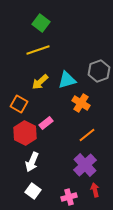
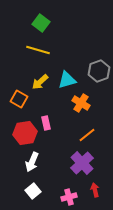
yellow line: rotated 35 degrees clockwise
orange square: moved 5 px up
pink rectangle: rotated 64 degrees counterclockwise
red hexagon: rotated 25 degrees clockwise
purple cross: moved 3 px left, 2 px up
white square: rotated 14 degrees clockwise
